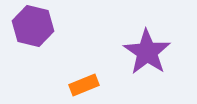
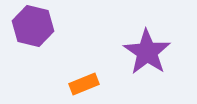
orange rectangle: moved 1 px up
